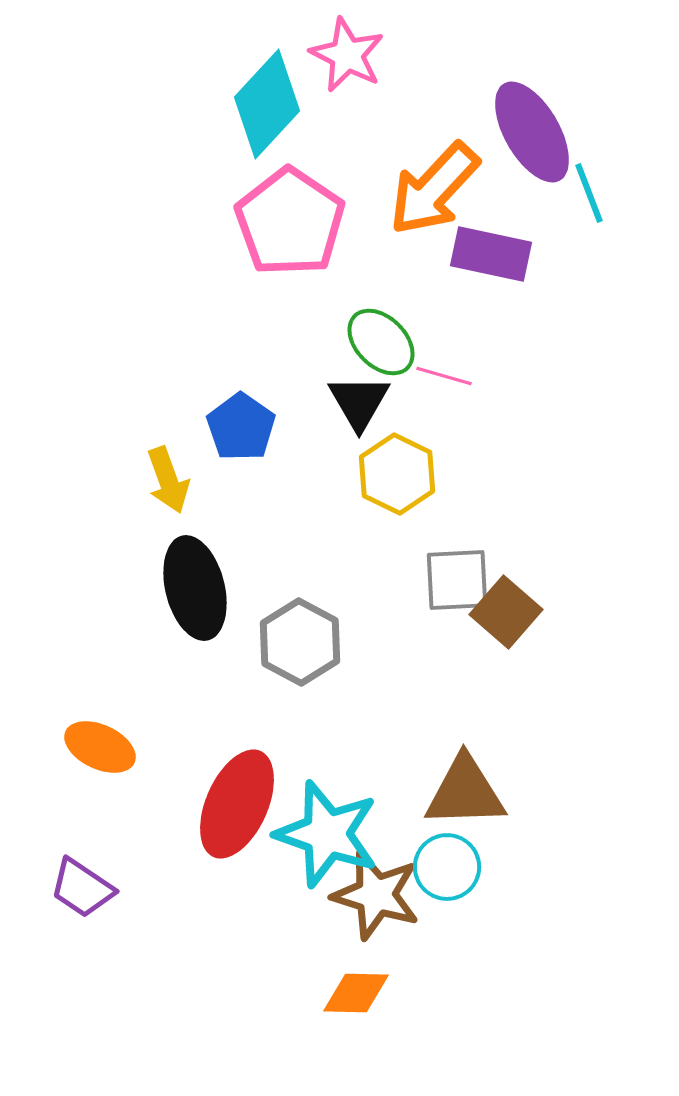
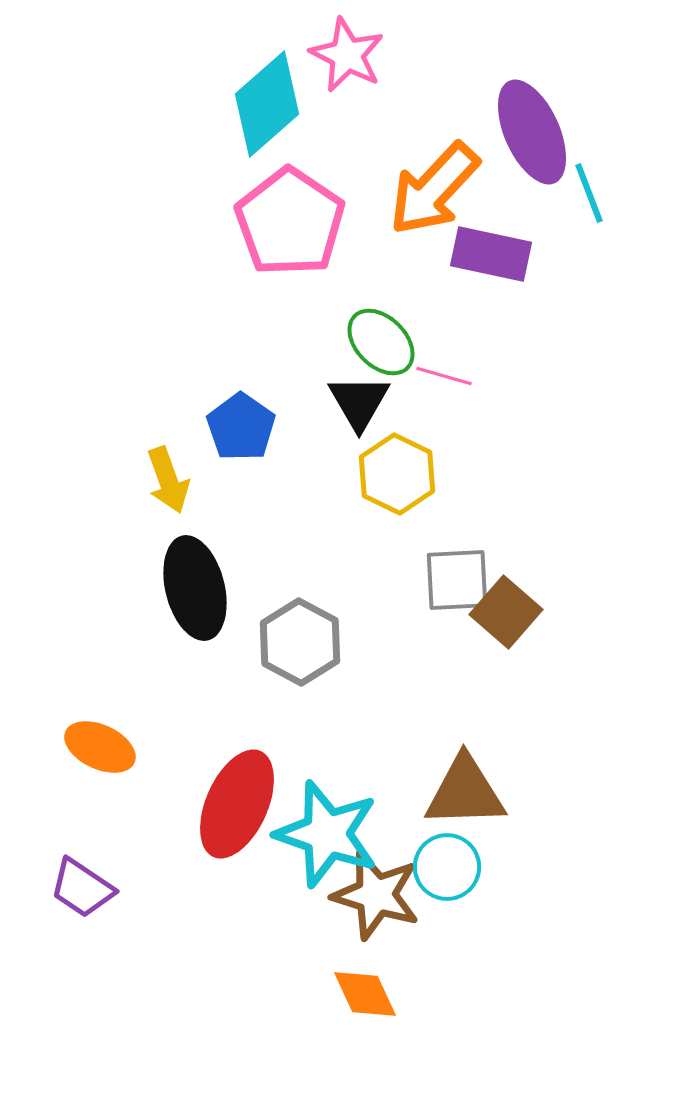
cyan diamond: rotated 6 degrees clockwise
purple ellipse: rotated 6 degrees clockwise
orange diamond: moved 9 px right, 1 px down; rotated 64 degrees clockwise
